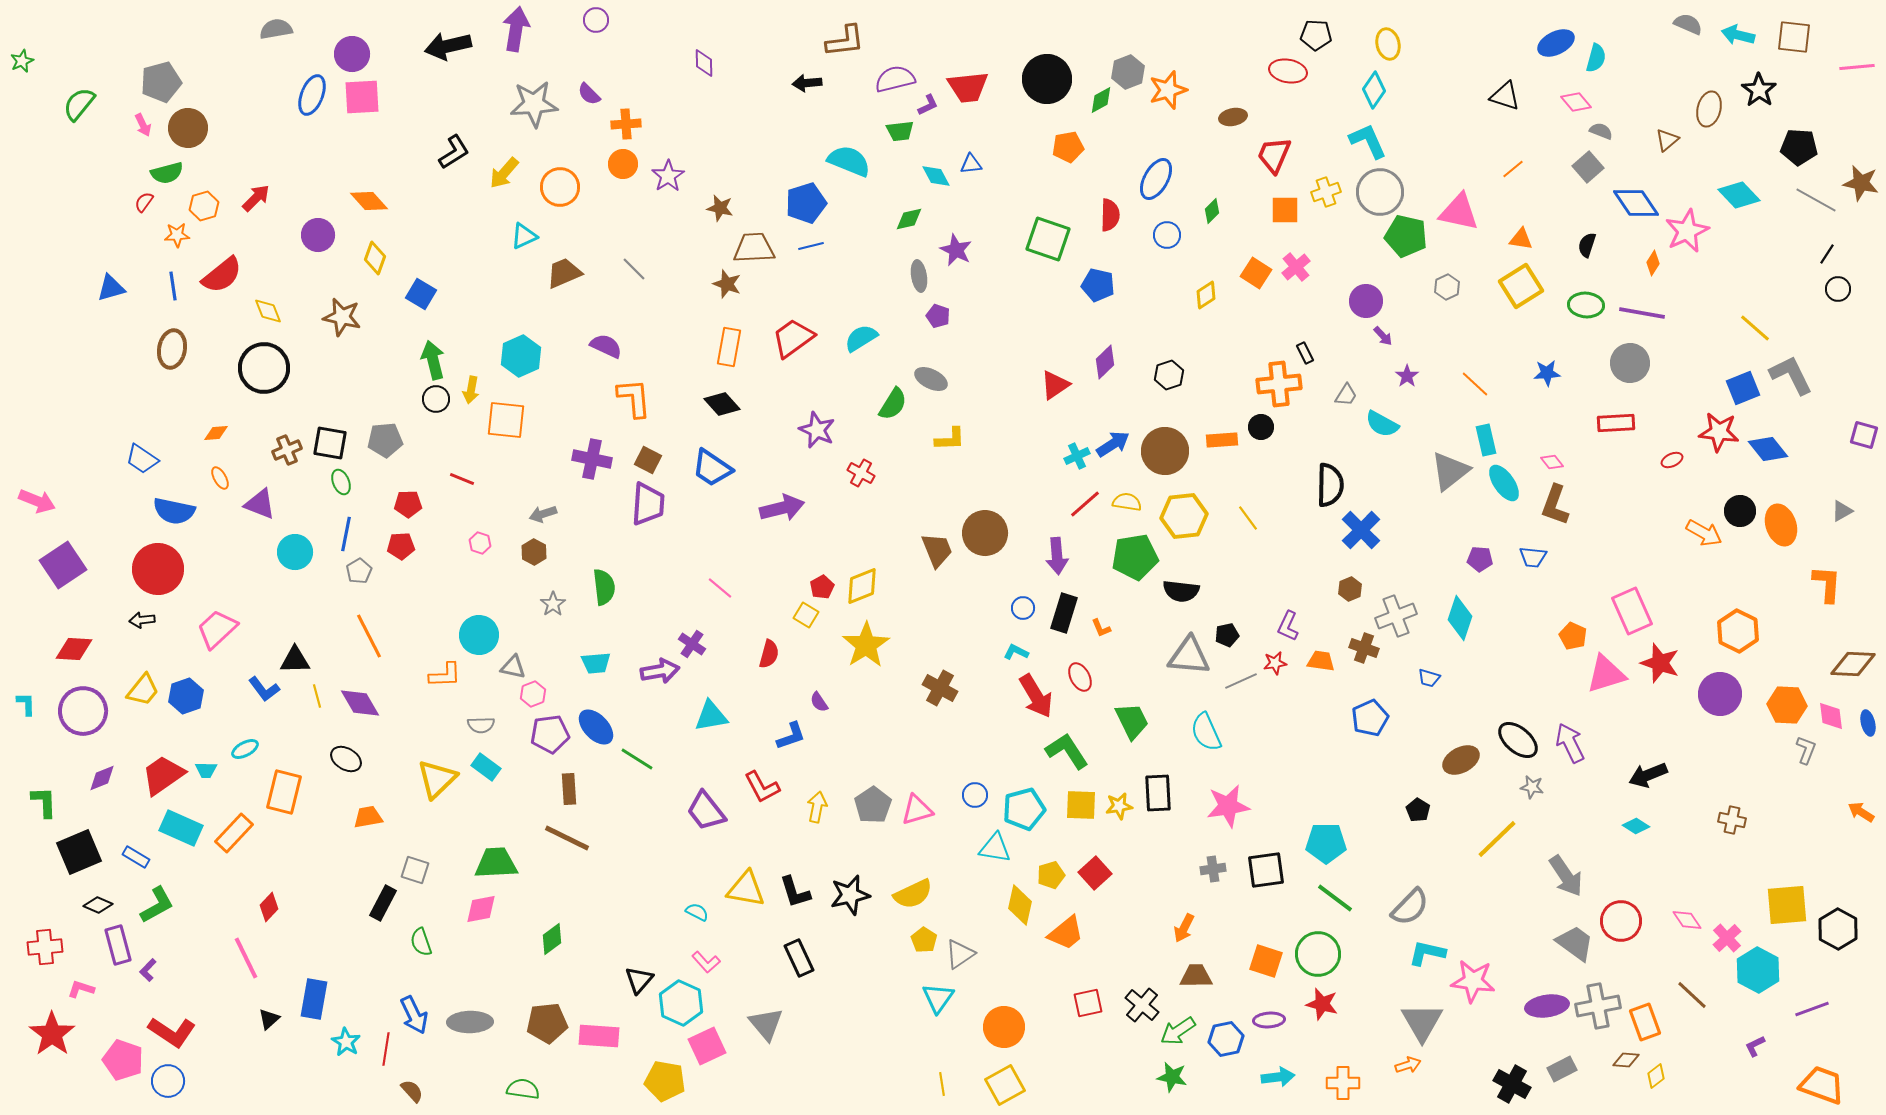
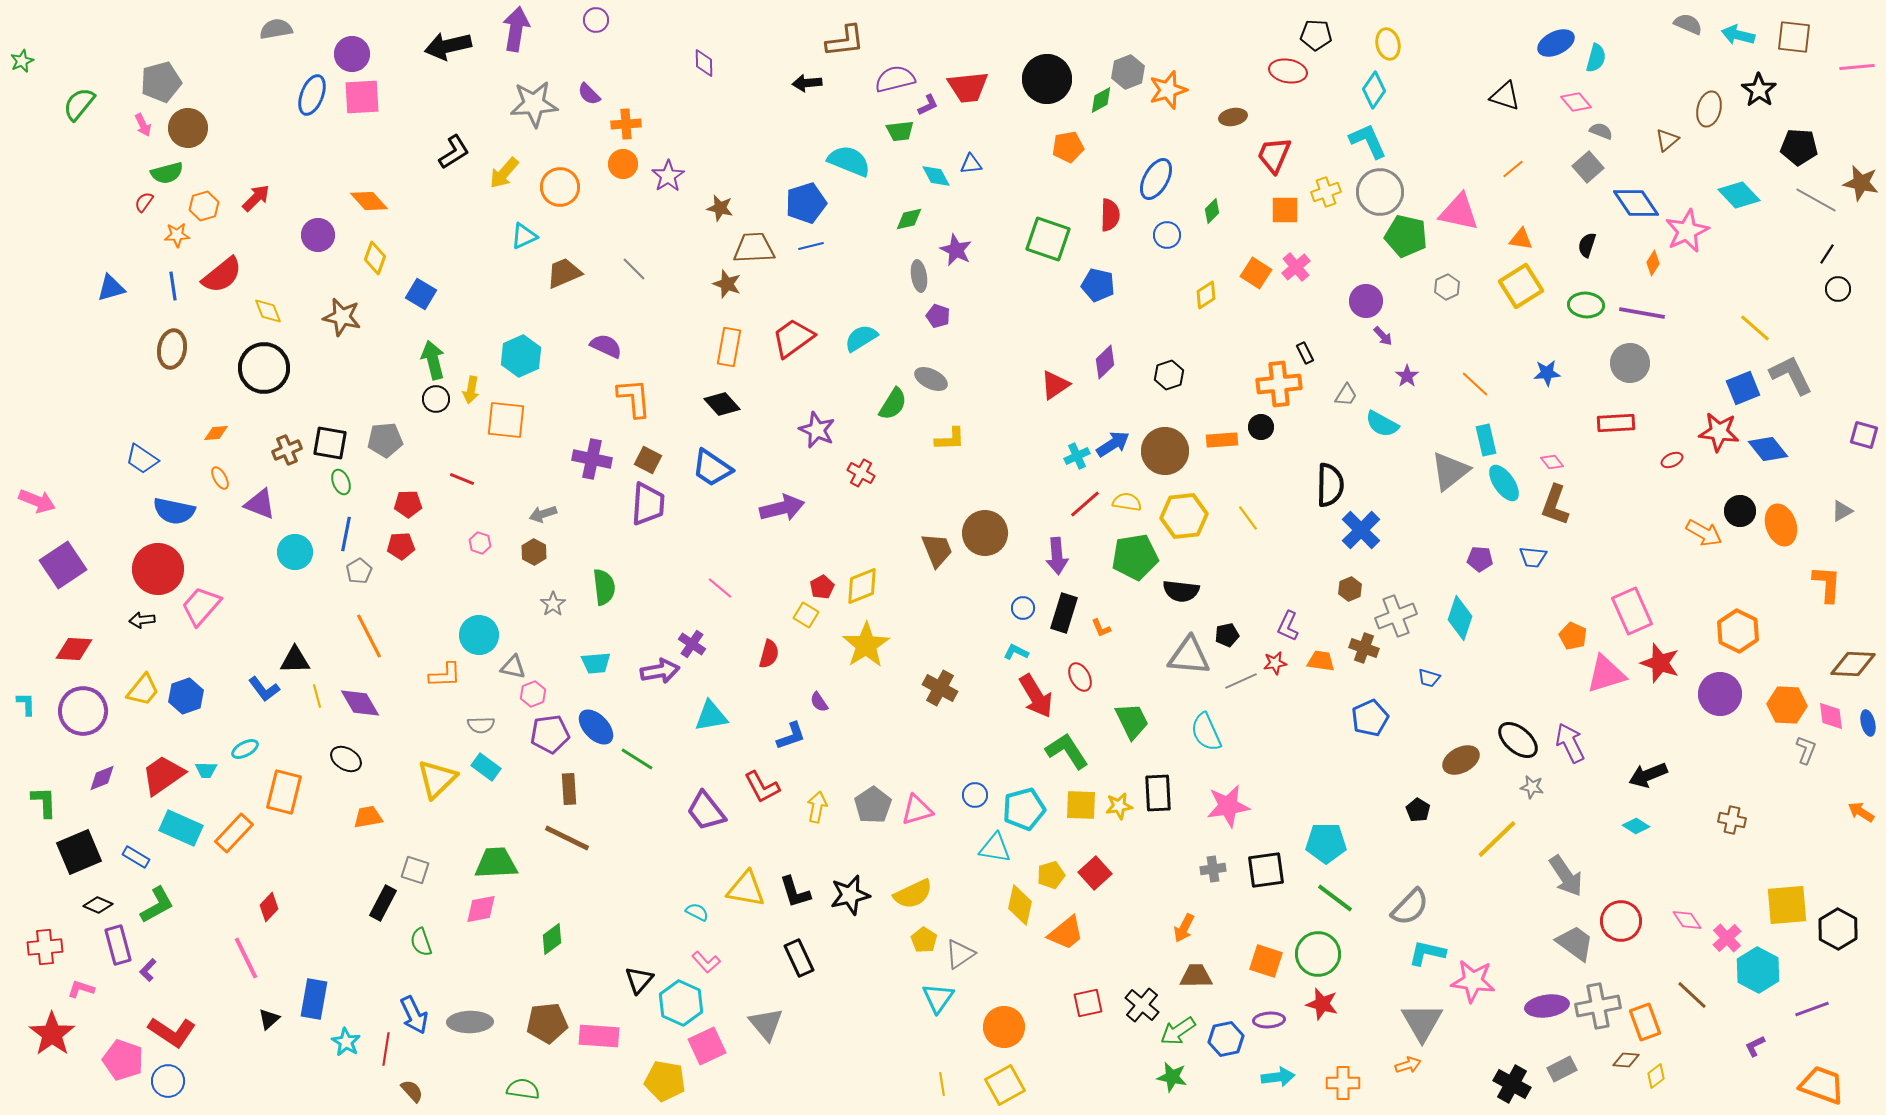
pink trapezoid at (217, 629): moved 16 px left, 23 px up; rotated 6 degrees counterclockwise
